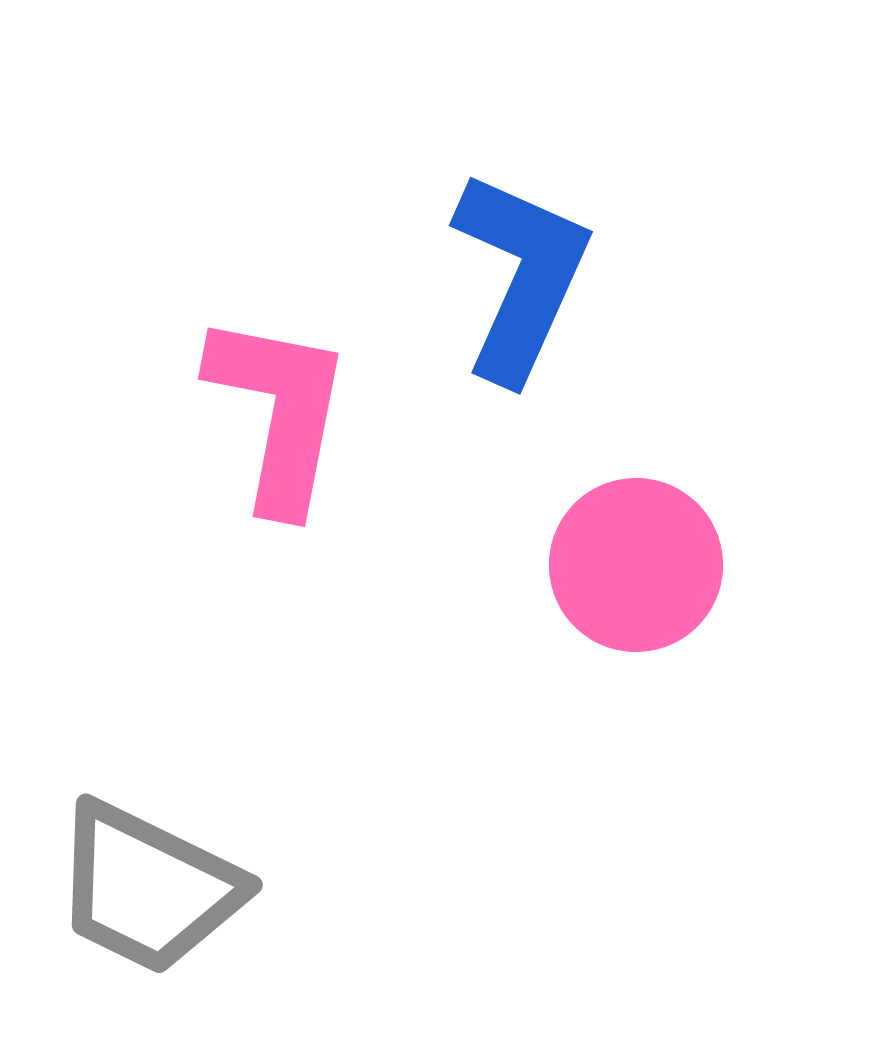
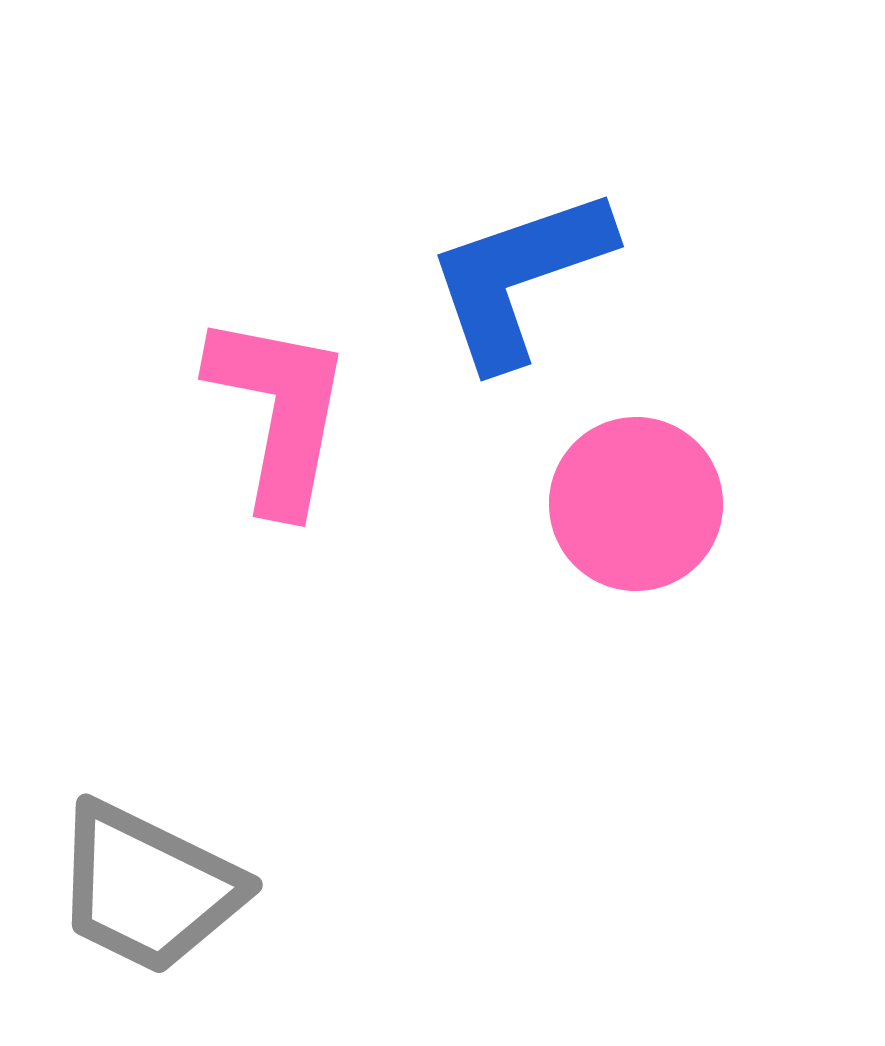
blue L-shape: moved 2 px left, 1 px down; rotated 133 degrees counterclockwise
pink circle: moved 61 px up
